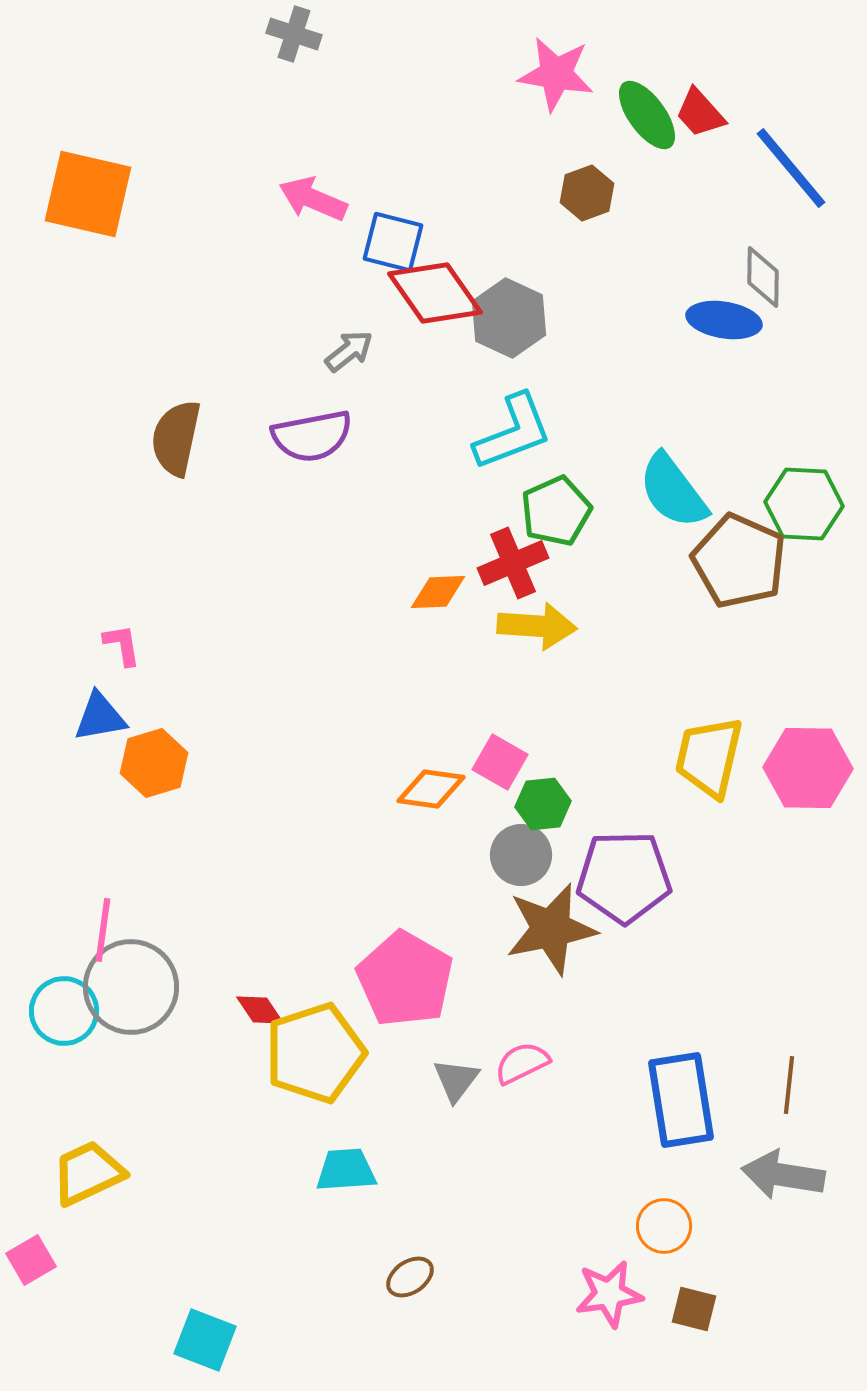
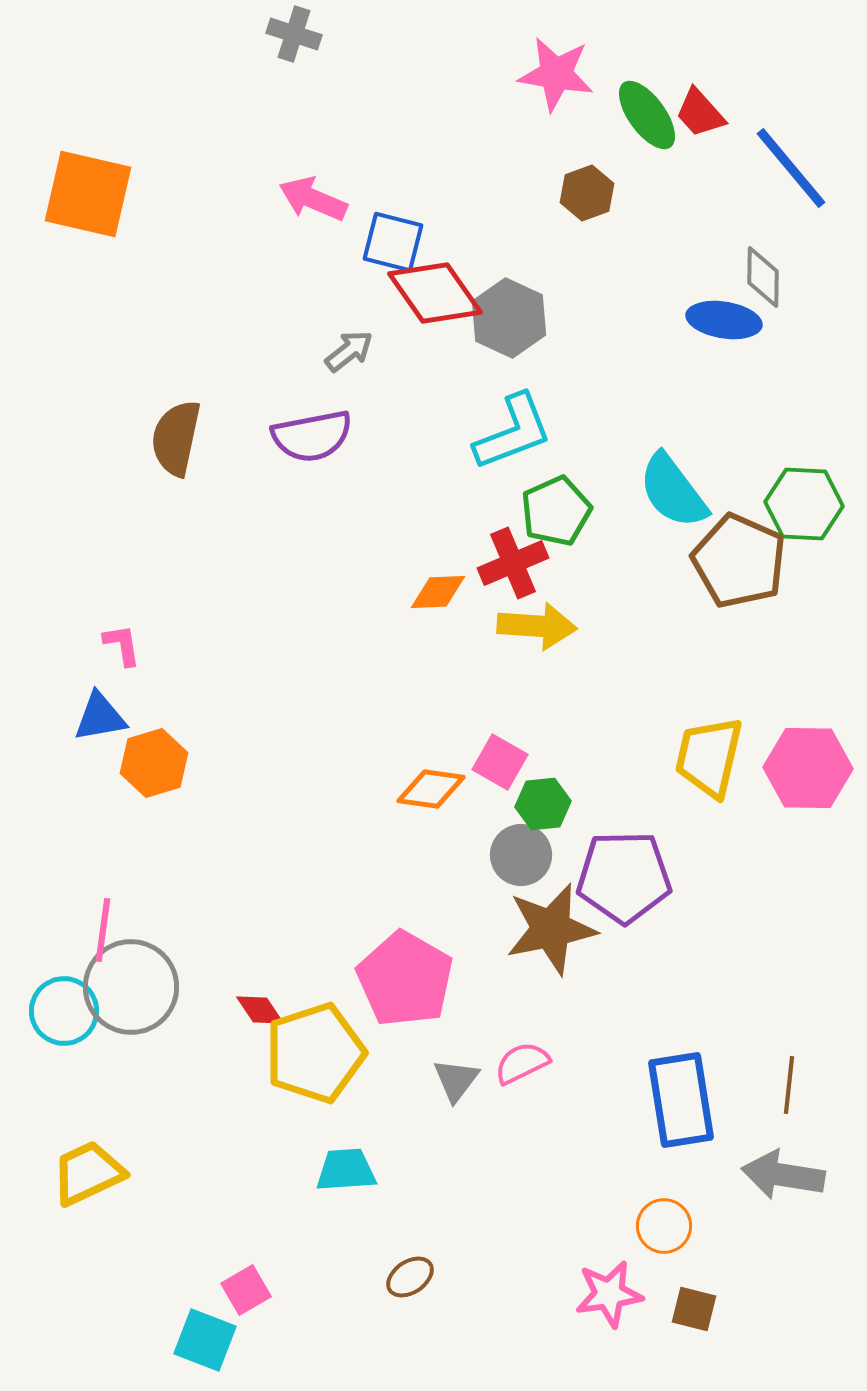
pink square at (31, 1260): moved 215 px right, 30 px down
